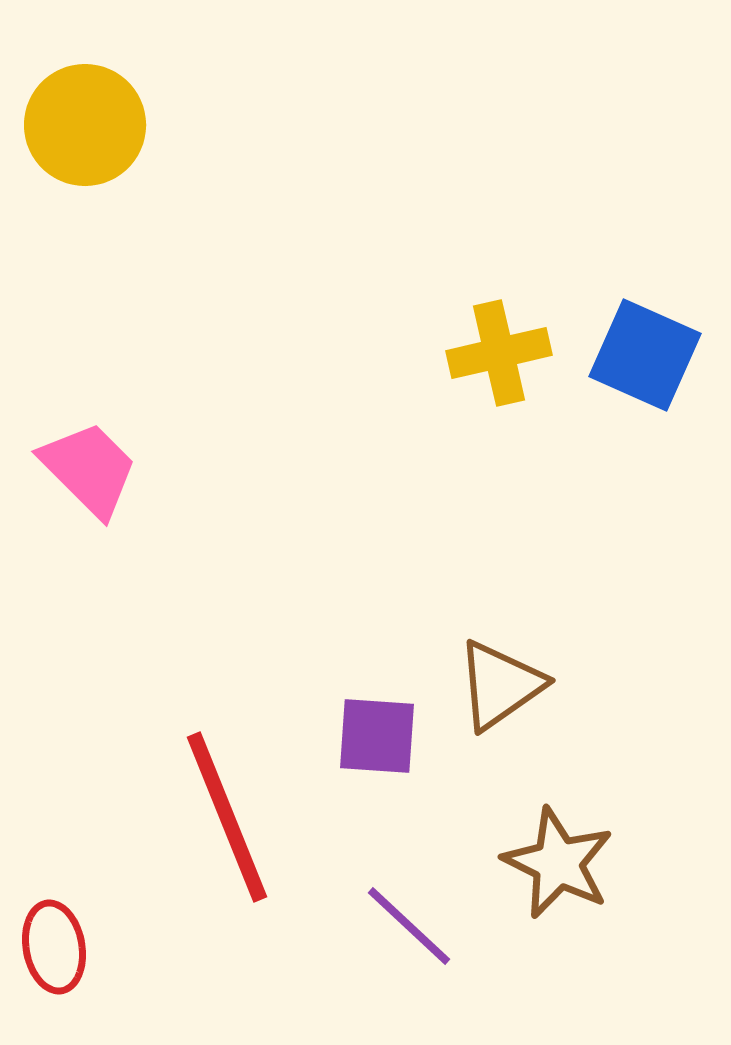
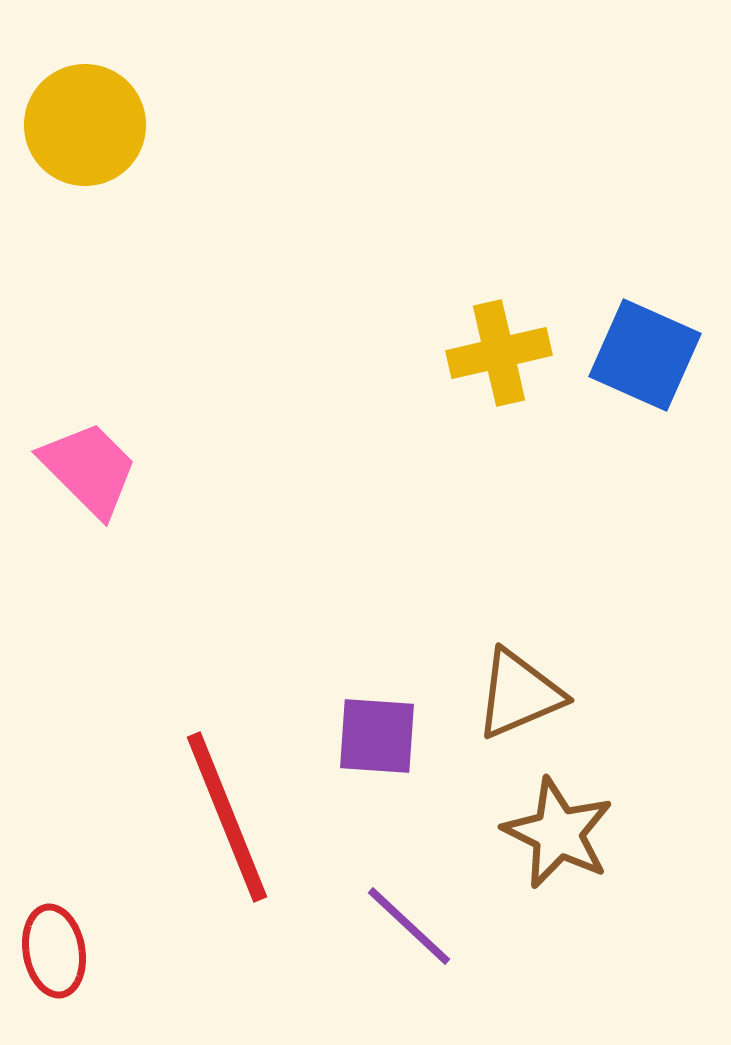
brown triangle: moved 19 px right, 9 px down; rotated 12 degrees clockwise
brown star: moved 30 px up
red ellipse: moved 4 px down
